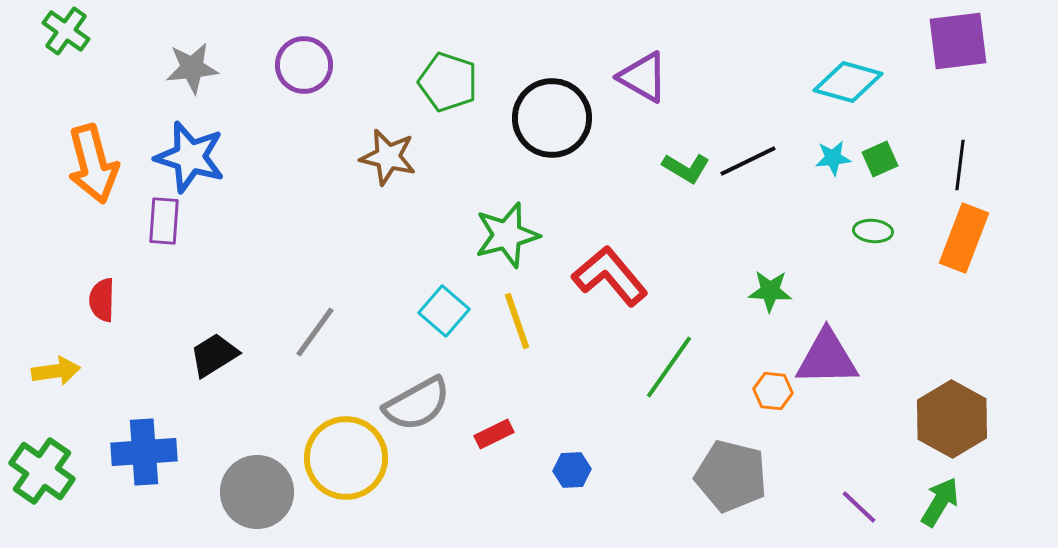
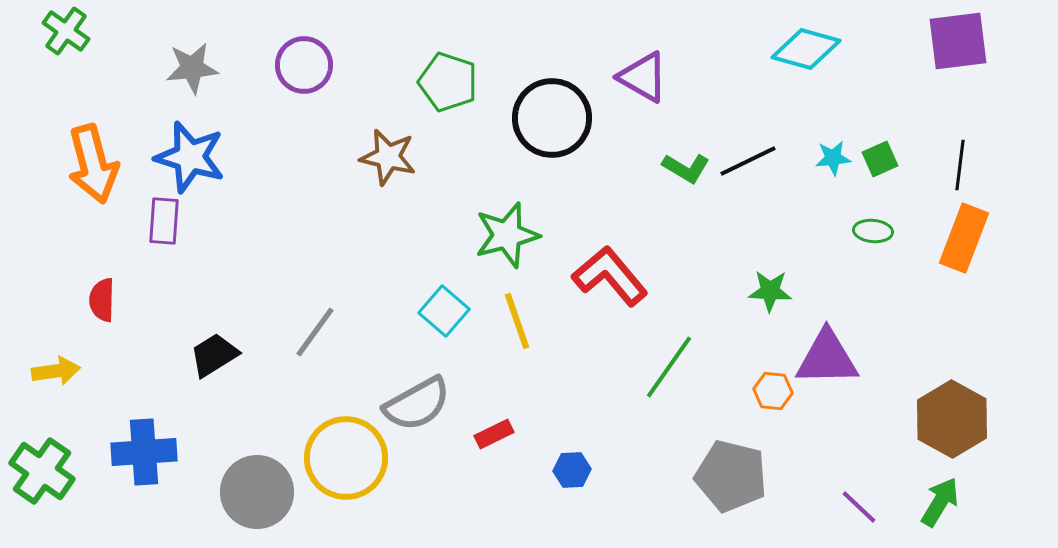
cyan diamond at (848, 82): moved 42 px left, 33 px up
